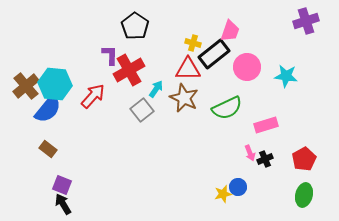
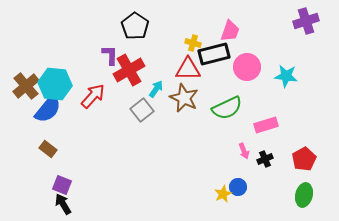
black rectangle: rotated 24 degrees clockwise
pink arrow: moved 6 px left, 2 px up
yellow star: rotated 12 degrees counterclockwise
